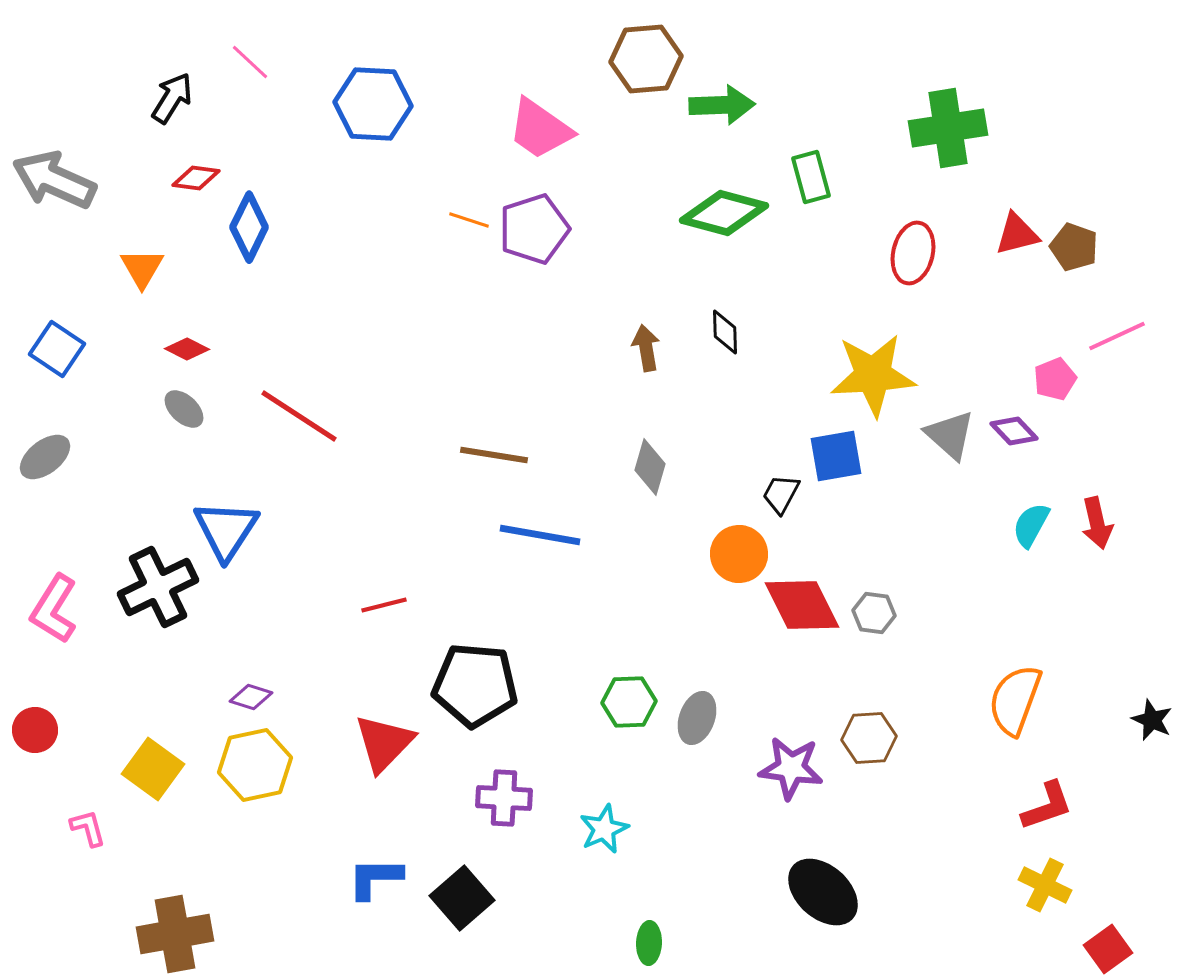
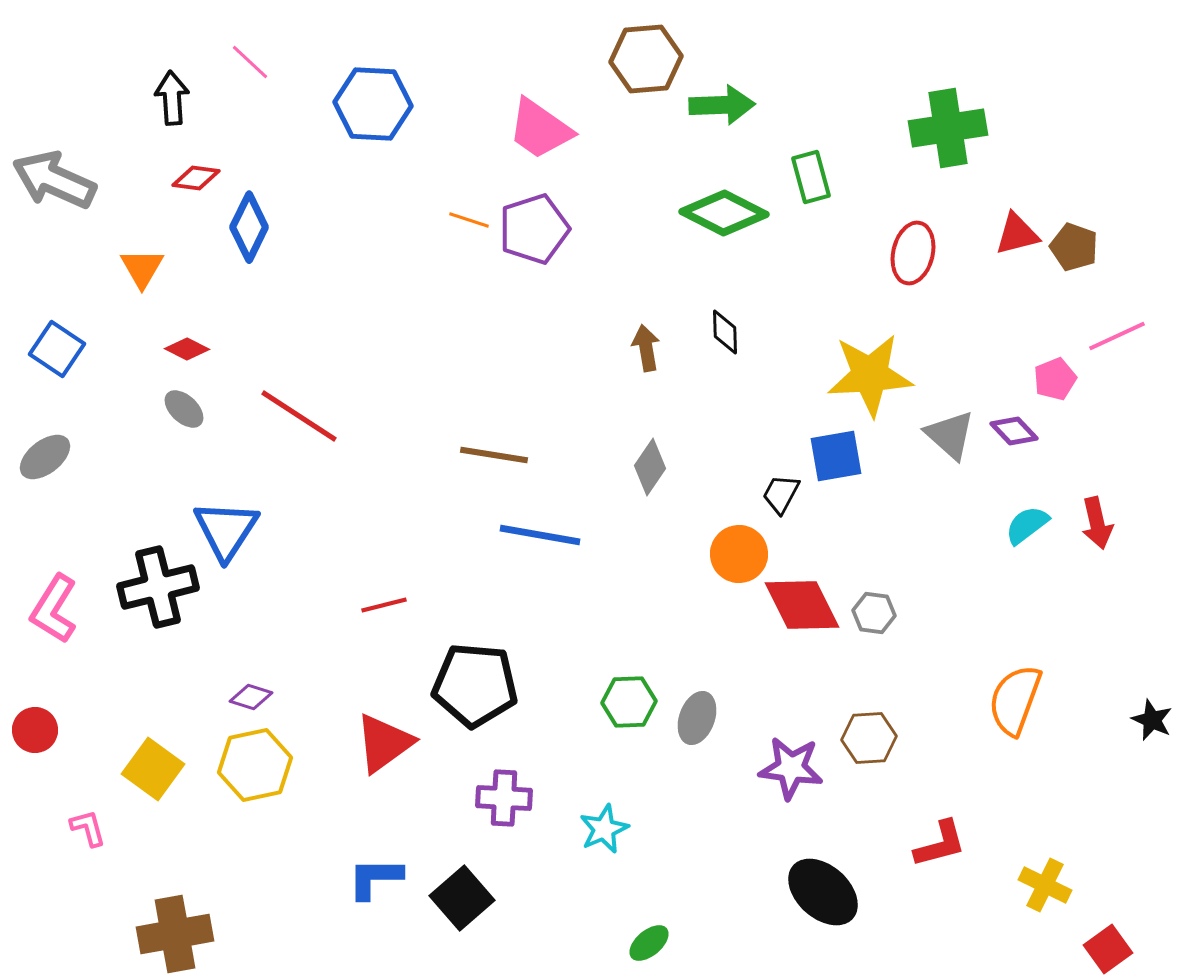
black arrow at (172, 98): rotated 36 degrees counterclockwise
green diamond at (724, 213): rotated 12 degrees clockwise
yellow star at (873, 375): moved 3 px left
gray diamond at (650, 467): rotated 18 degrees clockwise
cyan semicircle at (1031, 525): moved 4 px left; rotated 24 degrees clockwise
black cross at (158, 587): rotated 12 degrees clockwise
red triangle at (384, 743): rotated 10 degrees clockwise
red L-shape at (1047, 806): moved 107 px left, 38 px down; rotated 4 degrees clockwise
green ellipse at (649, 943): rotated 48 degrees clockwise
